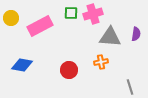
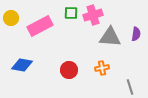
pink cross: moved 1 px down
orange cross: moved 1 px right, 6 px down
